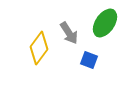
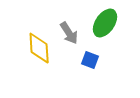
yellow diamond: rotated 40 degrees counterclockwise
blue square: moved 1 px right
